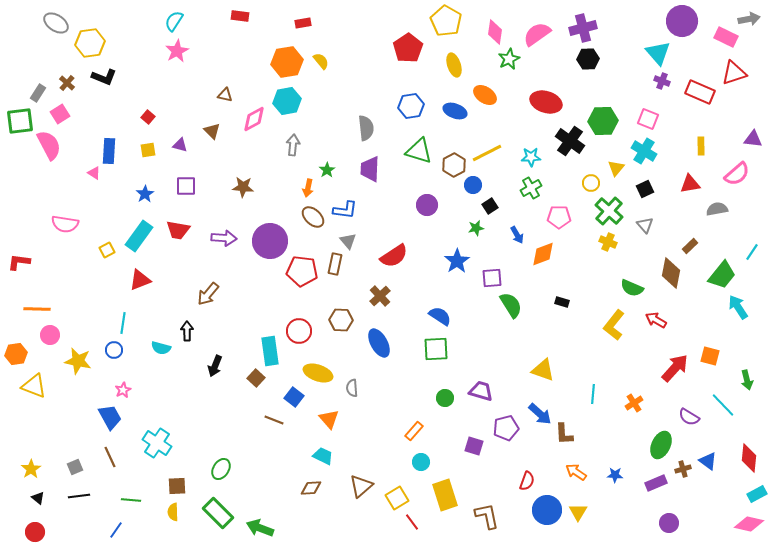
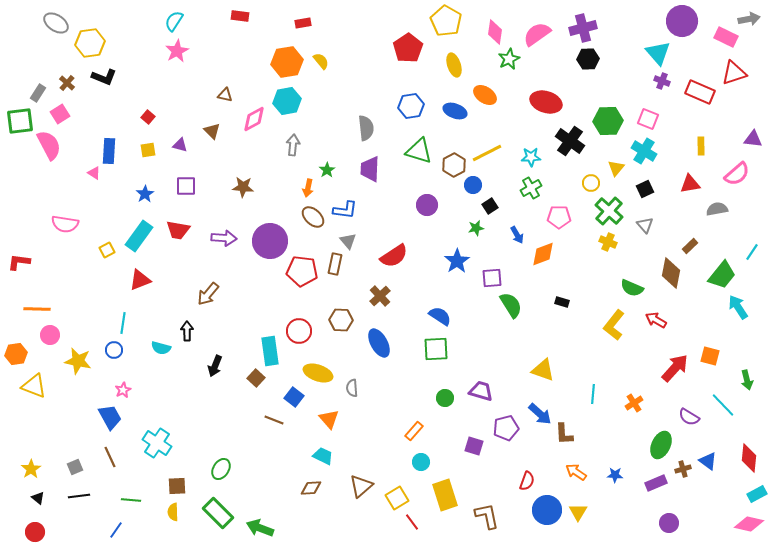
green hexagon at (603, 121): moved 5 px right
